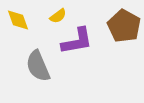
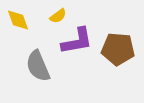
brown pentagon: moved 6 px left, 23 px down; rotated 24 degrees counterclockwise
